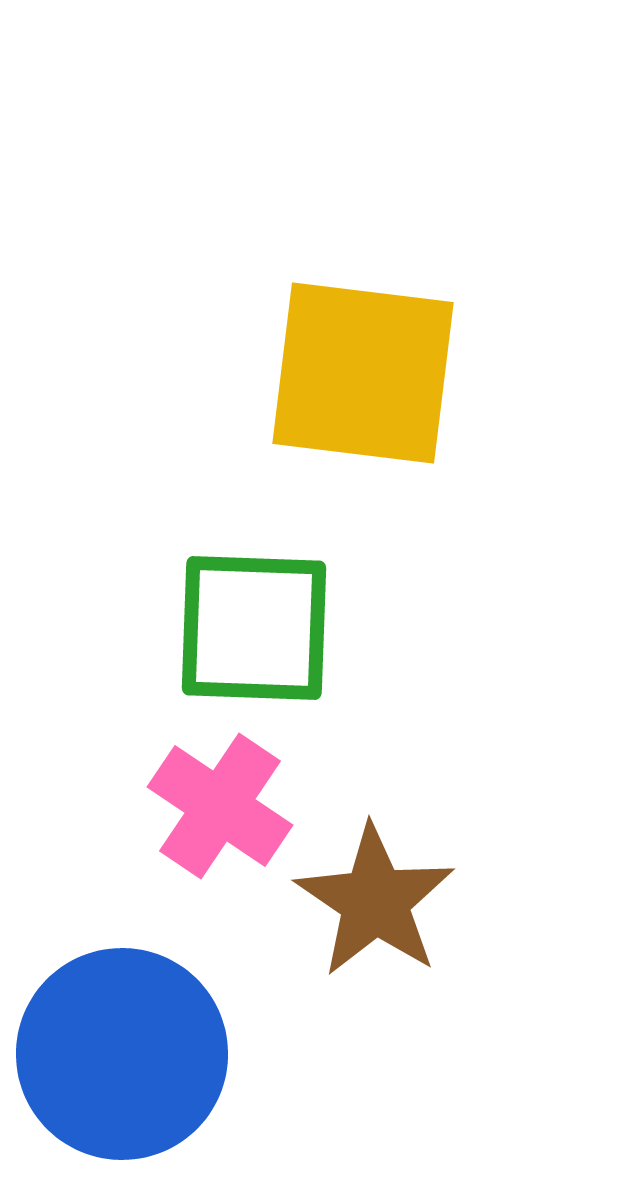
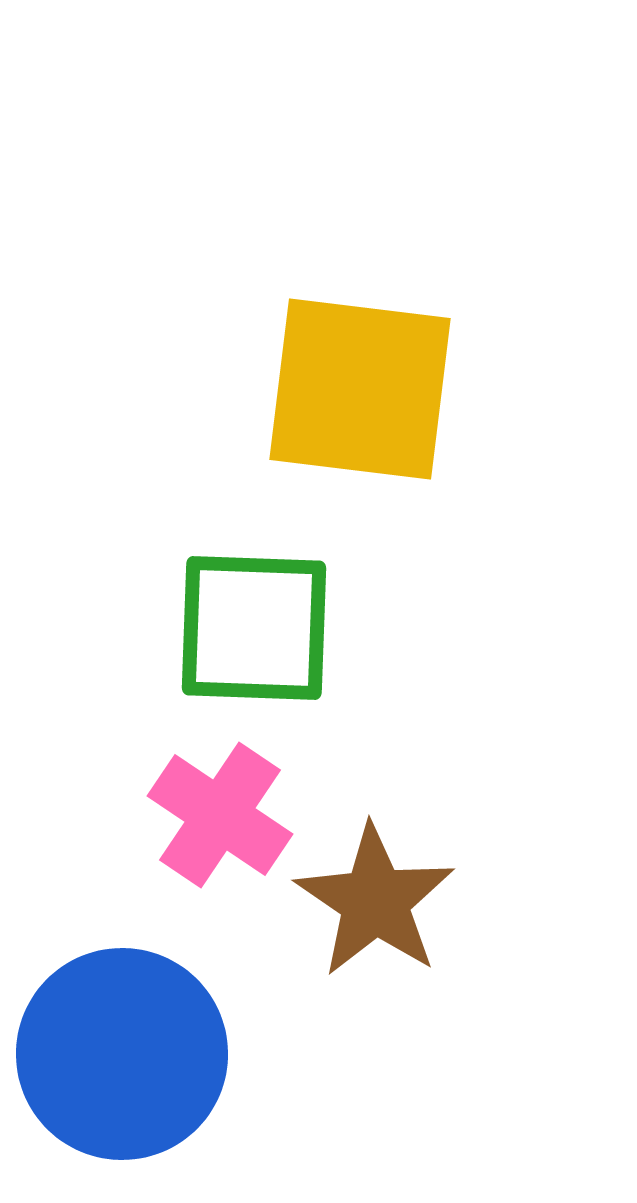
yellow square: moved 3 px left, 16 px down
pink cross: moved 9 px down
